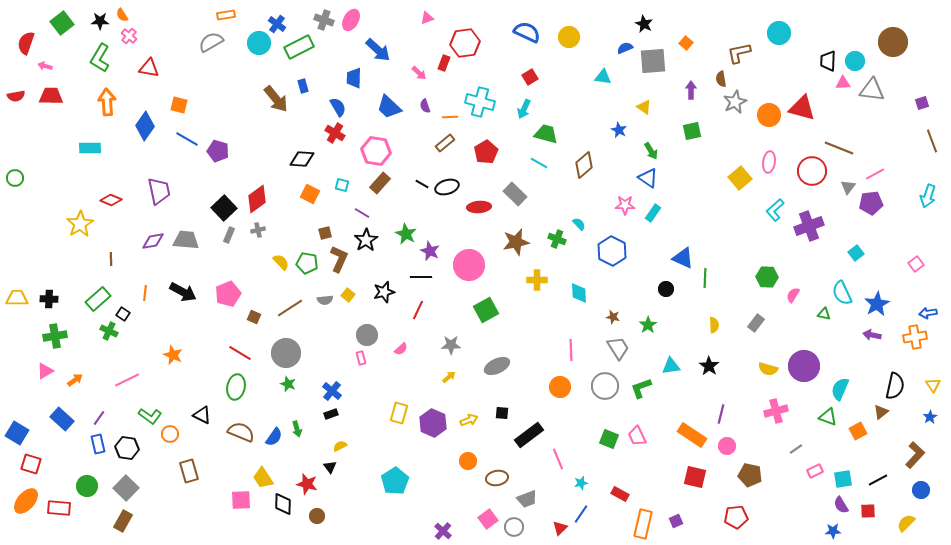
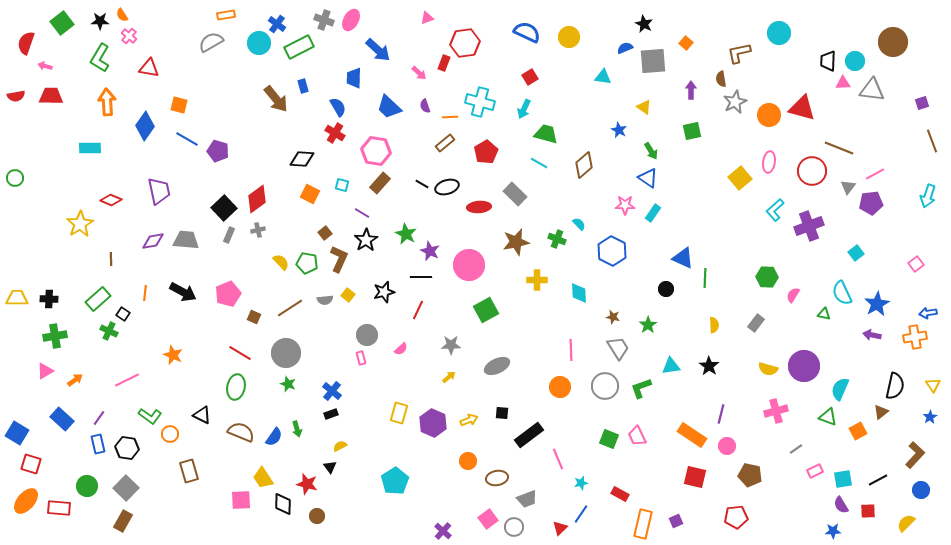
brown square at (325, 233): rotated 24 degrees counterclockwise
